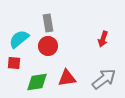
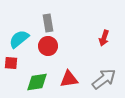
red arrow: moved 1 px right, 1 px up
red square: moved 3 px left
red triangle: moved 2 px right, 1 px down
